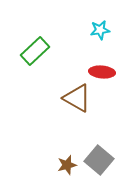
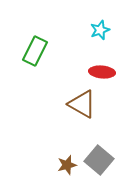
cyan star: rotated 12 degrees counterclockwise
green rectangle: rotated 20 degrees counterclockwise
brown triangle: moved 5 px right, 6 px down
